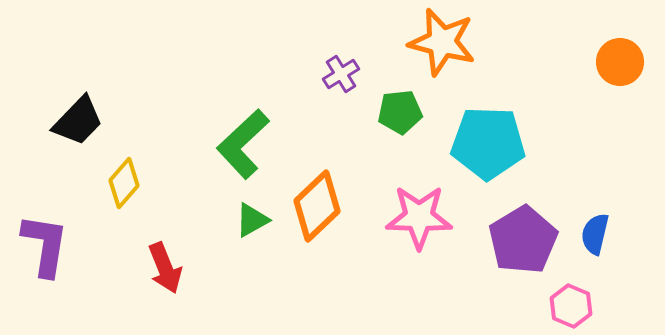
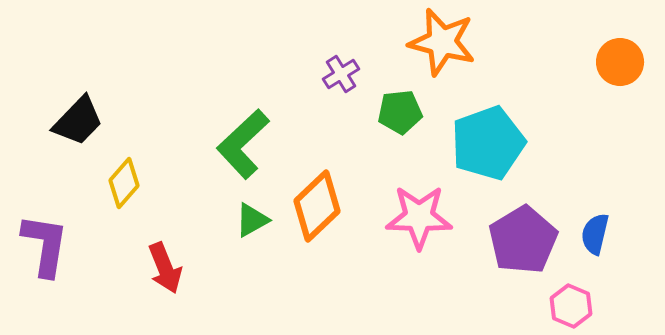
cyan pentagon: rotated 22 degrees counterclockwise
